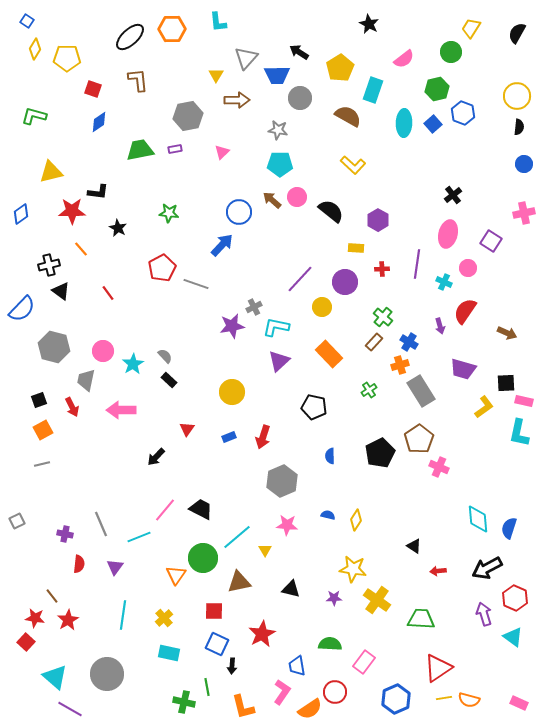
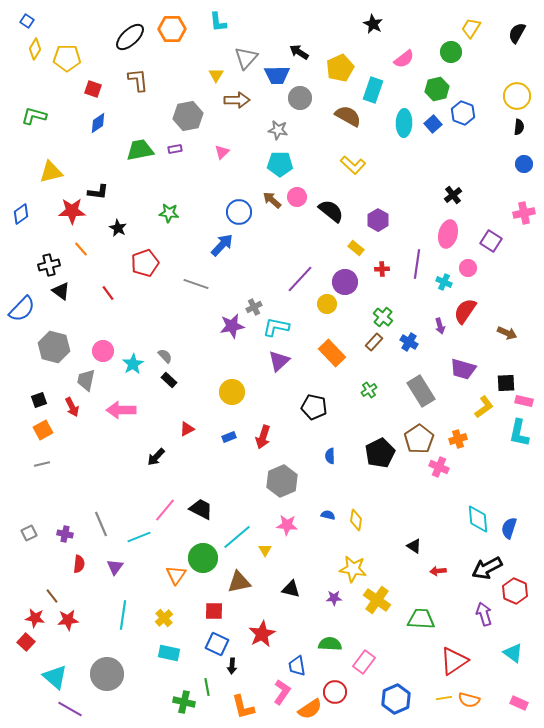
black star at (369, 24): moved 4 px right
yellow pentagon at (340, 68): rotated 8 degrees clockwise
blue diamond at (99, 122): moved 1 px left, 1 px down
yellow rectangle at (356, 248): rotated 35 degrees clockwise
red pentagon at (162, 268): moved 17 px left, 5 px up; rotated 8 degrees clockwise
yellow circle at (322, 307): moved 5 px right, 3 px up
orange rectangle at (329, 354): moved 3 px right, 1 px up
orange cross at (400, 365): moved 58 px right, 74 px down
red triangle at (187, 429): rotated 28 degrees clockwise
yellow diamond at (356, 520): rotated 25 degrees counterclockwise
gray square at (17, 521): moved 12 px right, 12 px down
red hexagon at (515, 598): moved 7 px up
red star at (68, 620): rotated 25 degrees clockwise
cyan triangle at (513, 637): moved 16 px down
red triangle at (438, 668): moved 16 px right, 7 px up
